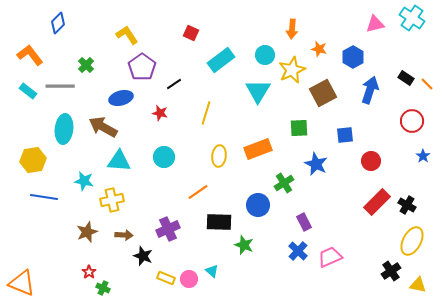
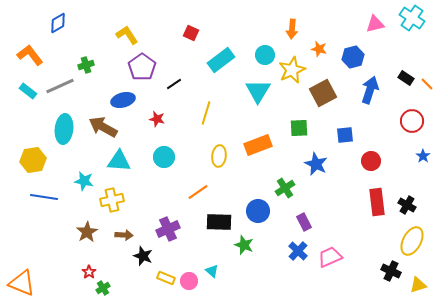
blue diamond at (58, 23): rotated 15 degrees clockwise
blue hexagon at (353, 57): rotated 15 degrees clockwise
green cross at (86, 65): rotated 28 degrees clockwise
gray line at (60, 86): rotated 24 degrees counterclockwise
blue ellipse at (121, 98): moved 2 px right, 2 px down
red star at (160, 113): moved 3 px left, 6 px down
orange rectangle at (258, 149): moved 4 px up
green cross at (284, 183): moved 1 px right, 5 px down
red rectangle at (377, 202): rotated 52 degrees counterclockwise
blue circle at (258, 205): moved 6 px down
brown star at (87, 232): rotated 10 degrees counterclockwise
black cross at (391, 271): rotated 30 degrees counterclockwise
pink circle at (189, 279): moved 2 px down
yellow triangle at (418, 285): rotated 30 degrees counterclockwise
green cross at (103, 288): rotated 32 degrees clockwise
